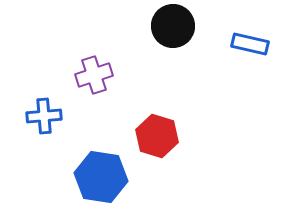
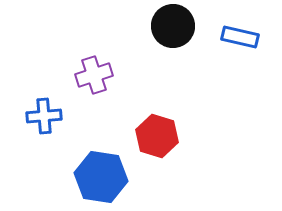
blue rectangle: moved 10 px left, 7 px up
